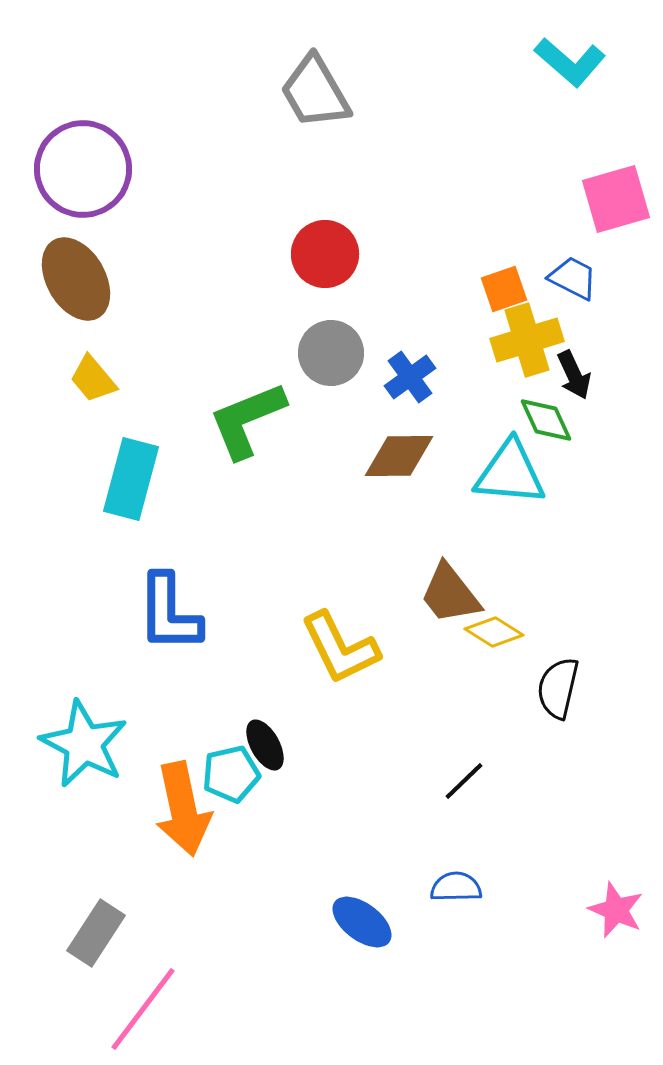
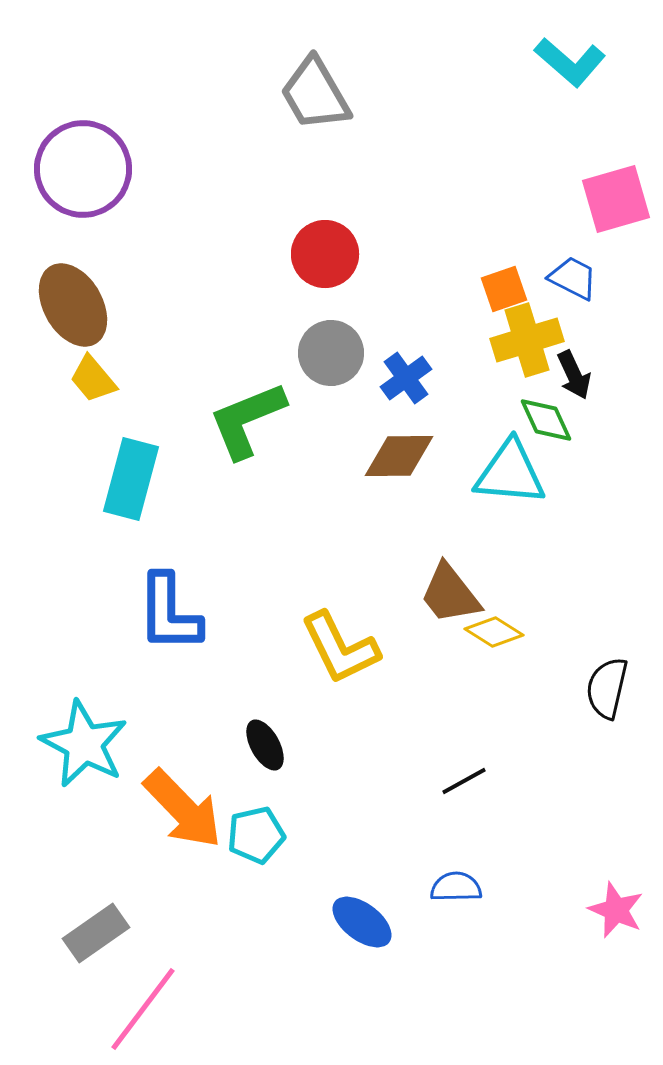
gray trapezoid: moved 2 px down
brown ellipse: moved 3 px left, 26 px down
blue cross: moved 4 px left, 1 px down
black semicircle: moved 49 px right
cyan pentagon: moved 25 px right, 61 px down
black line: rotated 15 degrees clockwise
orange arrow: rotated 32 degrees counterclockwise
gray rectangle: rotated 22 degrees clockwise
